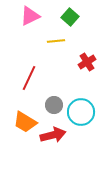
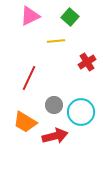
red arrow: moved 2 px right, 1 px down
